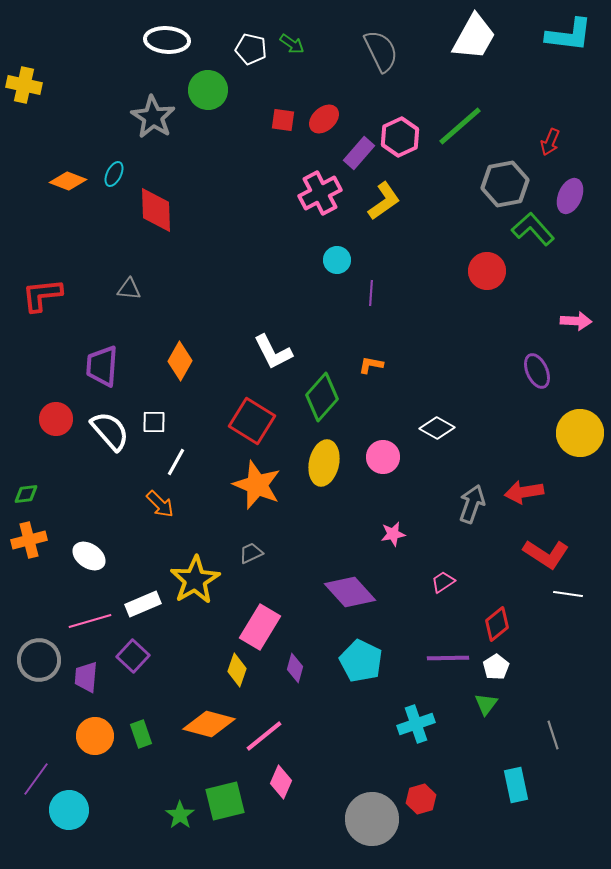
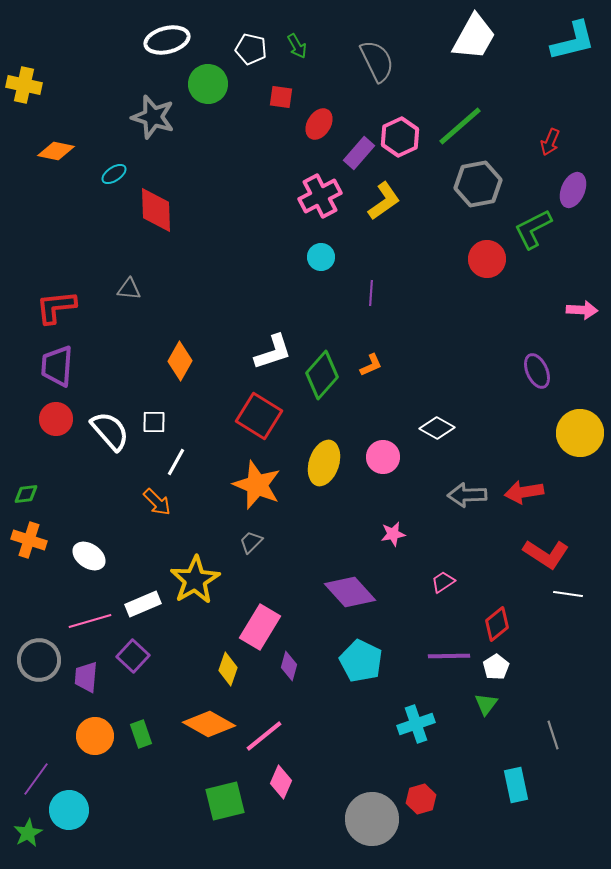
cyan L-shape at (569, 35): moved 4 px right, 6 px down; rotated 21 degrees counterclockwise
white ellipse at (167, 40): rotated 18 degrees counterclockwise
green arrow at (292, 44): moved 5 px right, 2 px down; rotated 25 degrees clockwise
gray semicircle at (381, 51): moved 4 px left, 10 px down
green circle at (208, 90): moved 6 px up
gray star at (153, 117): rotated 15 degrees counterclockwise
red ellipse at (324, 119): moved 5 px left, 5 px down; rotated 16 degrees counterclockwise
red square at (283, 120): moved 2 px left, 23 px up
cyan ellipse at (114, 174): rotated 30 degrees clockwise
orange diamond at (68, 181): moved 12 px left, 30 px up; rotated 9 degrees counterclockwise
gray hexagon at (505, 184): moved 27 px left
pink cross at (320, 193): moved 3 px down
purple ellipse at (570, 196): moved 3 px right, 6 px up
green L-shape at (533, 229): rotated 75 degrees counterclockwise
cyan circle at (337, 260): moved 16 px left, 3 px up
red circle at (487, 271): moved 12 px up
red L-shape at (42, 295): moved 14 px right, 12 px down
pink arrow at (576, 321): moved 6 px right, 11 px up
white L-shape at (273, 352): rotated 81 degrees counterclockwise
orange L-shape at (371, 365): rotated 145 degrees clockwise
purple trapezoid at (102, 366): moved 45 px left
green diamond at (322, 397): moved 22 px up
red square at (252, 421): moved 7 px right, 5 px up
yellow ellipse at (324, 463): rotated 6 degrees clockwise
orange arrow at (160, 504): moved 3 px left, 2 px up
gray arrow at (472, 504): moved 5 px left, 9 px up; rotated 111 degrees counterclockwise
orange cross at (29, 540): rotated 32 degrees clockwise
gray trapezoid at (251, 553): moved 11 px up; rotated 20 degrees counterclockwise
purple line at (448, 658): moved 1 px right, 2 px up
purple diamond at (295, 668): moved 6 px left, 2 px up
yellow diamond at (237, 670): moved 9 px left, 1 px up
orange diamond at (209, 724): rotated 15 degrees clockwise
green star at (180, 815): moved 152 px left, 18 px down; rotated 8 degrees clockwise
